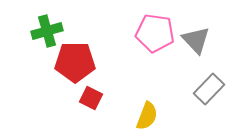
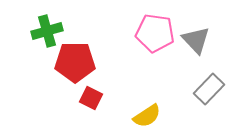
yellow semicircle: rotated 36 degrees clockwise
